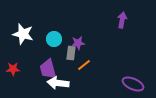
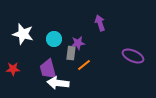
purple arrow: moved 22 px left, 3 px down; rotated 28 degrees counterclockwise
purple ellipse: moved 28 px up
